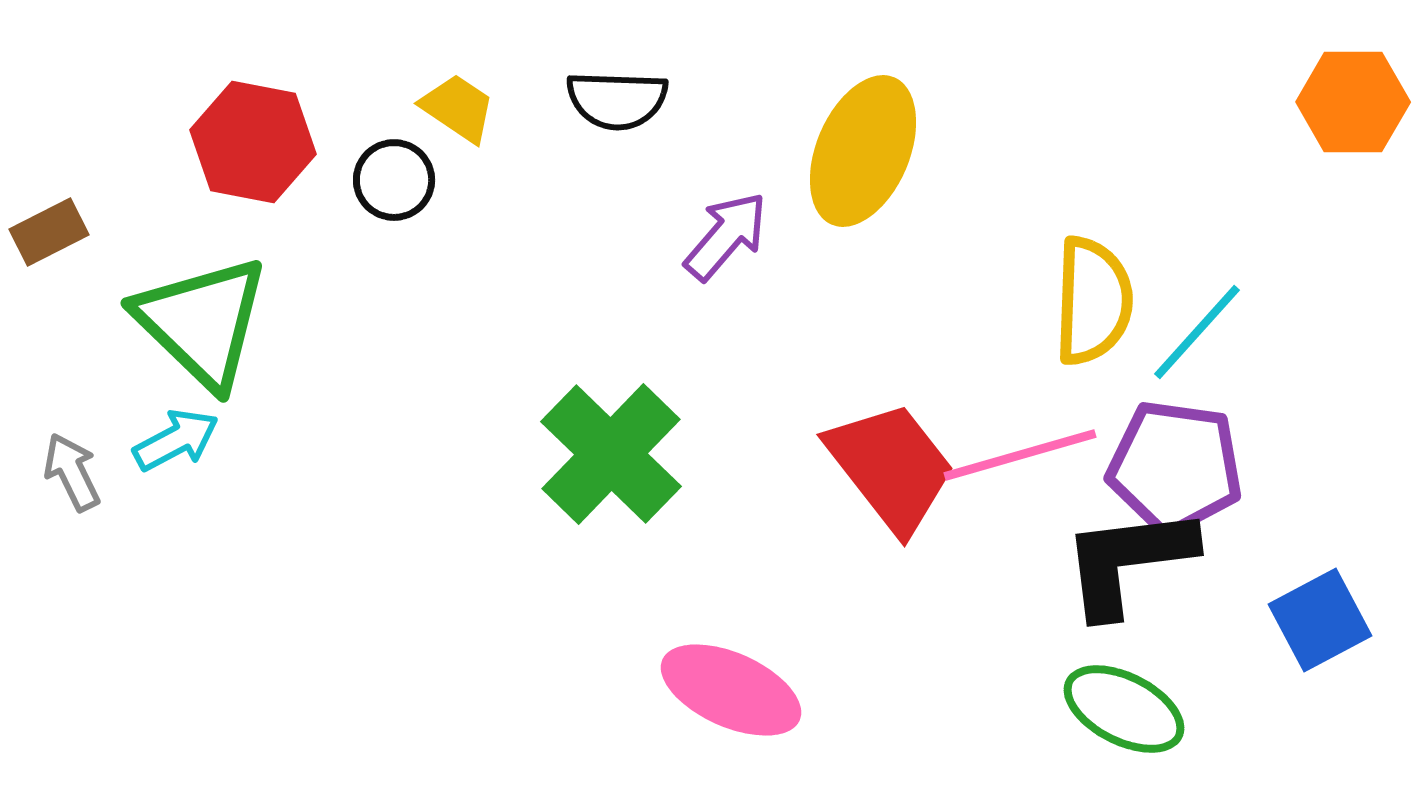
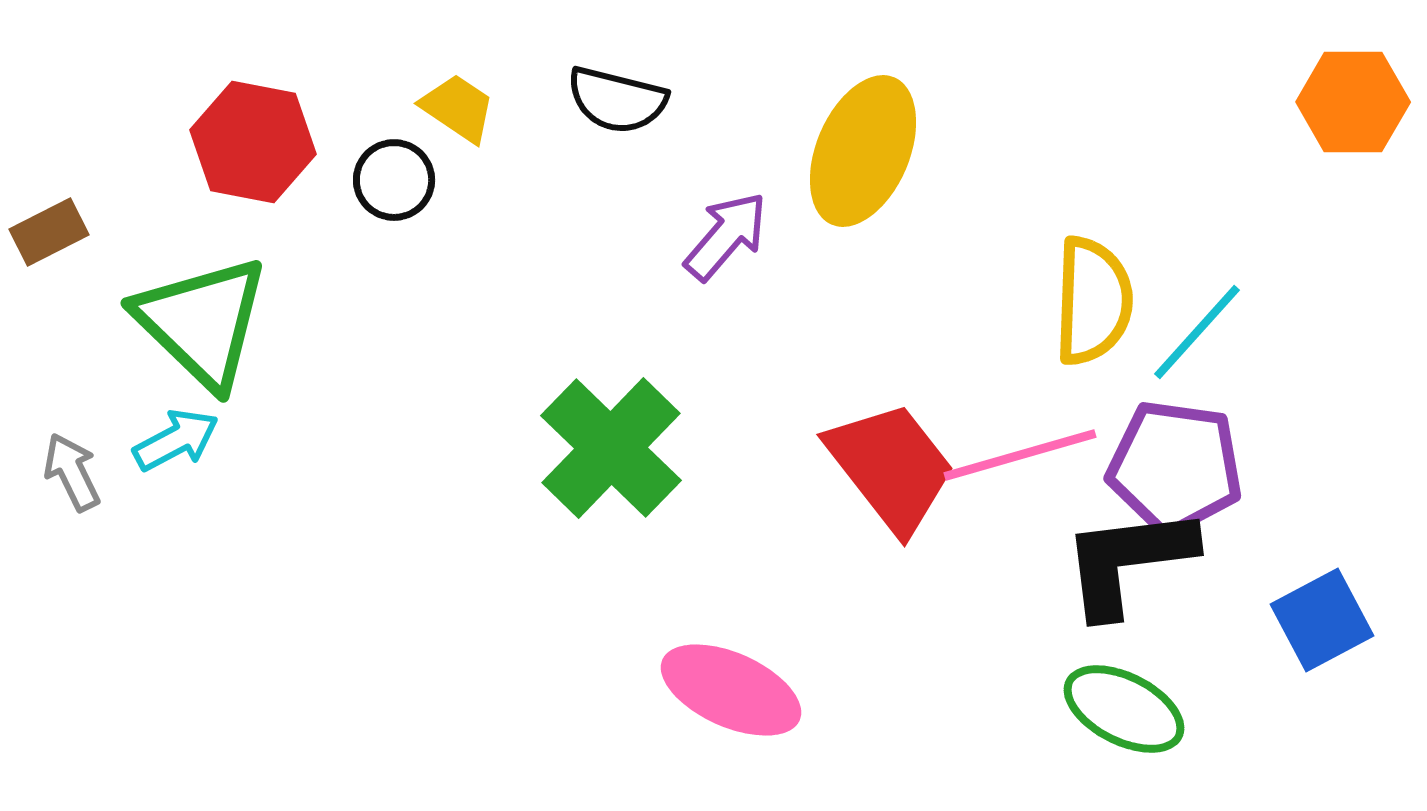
black semicircle: rotated 12 degrees clockwise
green cross: moved 6 px up
blue square: moved 2 px right
